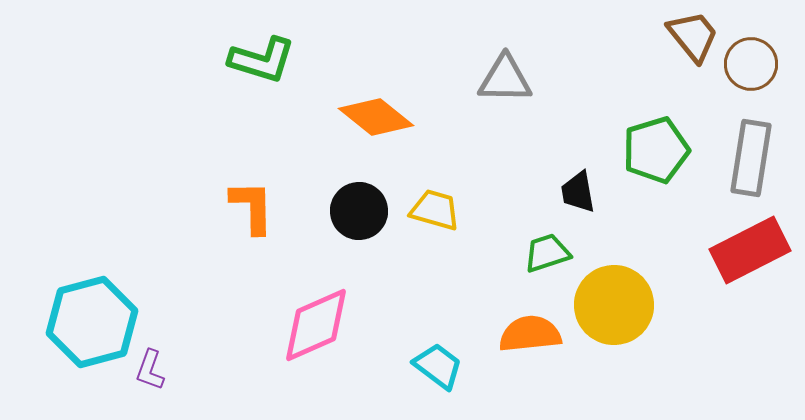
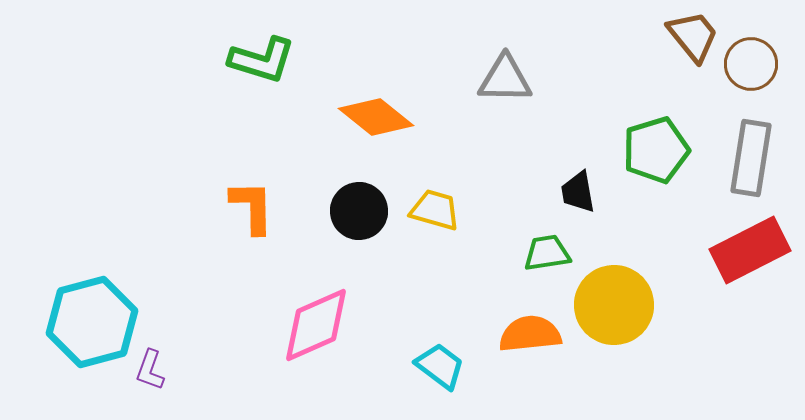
green trapezoid: rotated 9 degrees clockwise
cyan trapezoid: moved 2 px right
